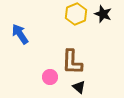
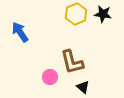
black star: rotated 12 degrees counterclockwise
blue arrow: moved 2 px up
brown L-shape: rotated 16 degrees counterclockwise
black triangle: moved 4 px right
